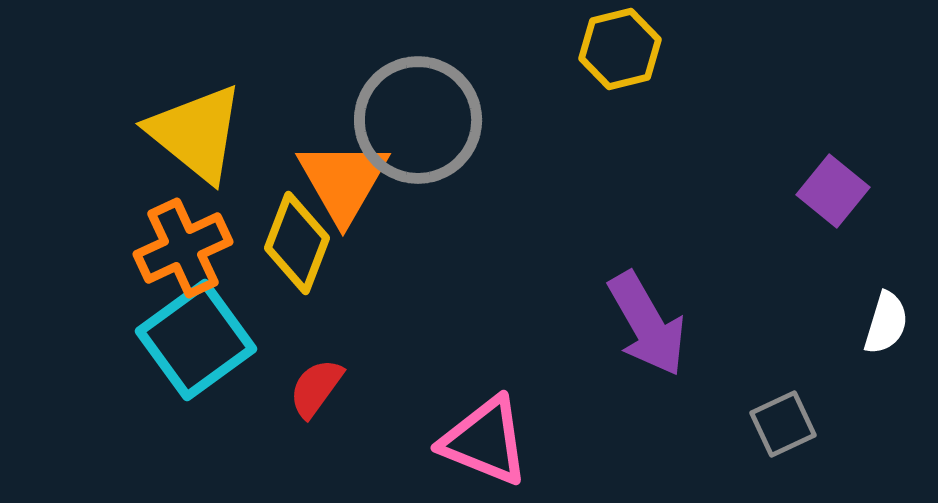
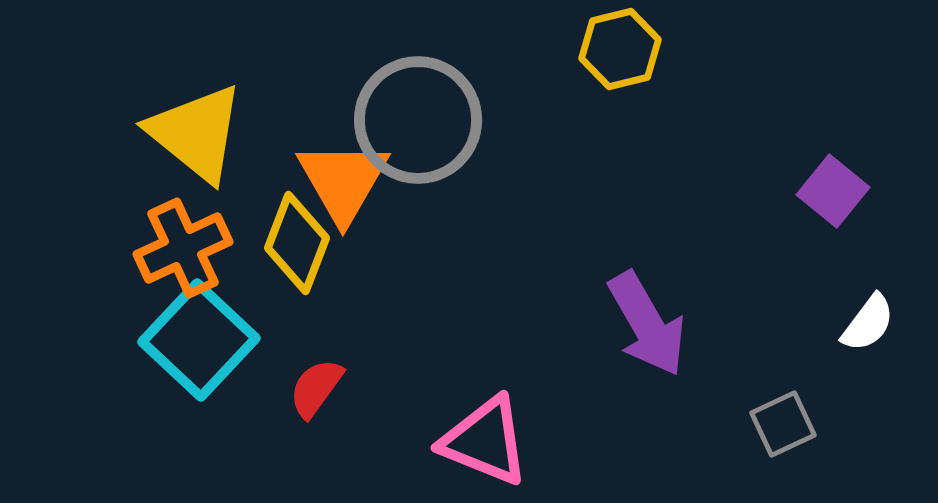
white semicircle: moved 18 px left; rotated 20 degrees clockwise
cyan square: moved 3 px right; rotated 11 degrees counterclockwise
